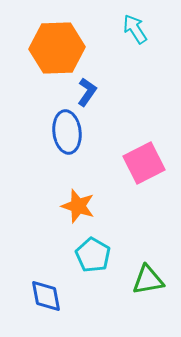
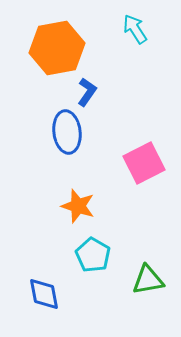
orange hexagon: rotated 8 degrees counterclockwise
blue diamond: moved 2 px left, 2 px up
